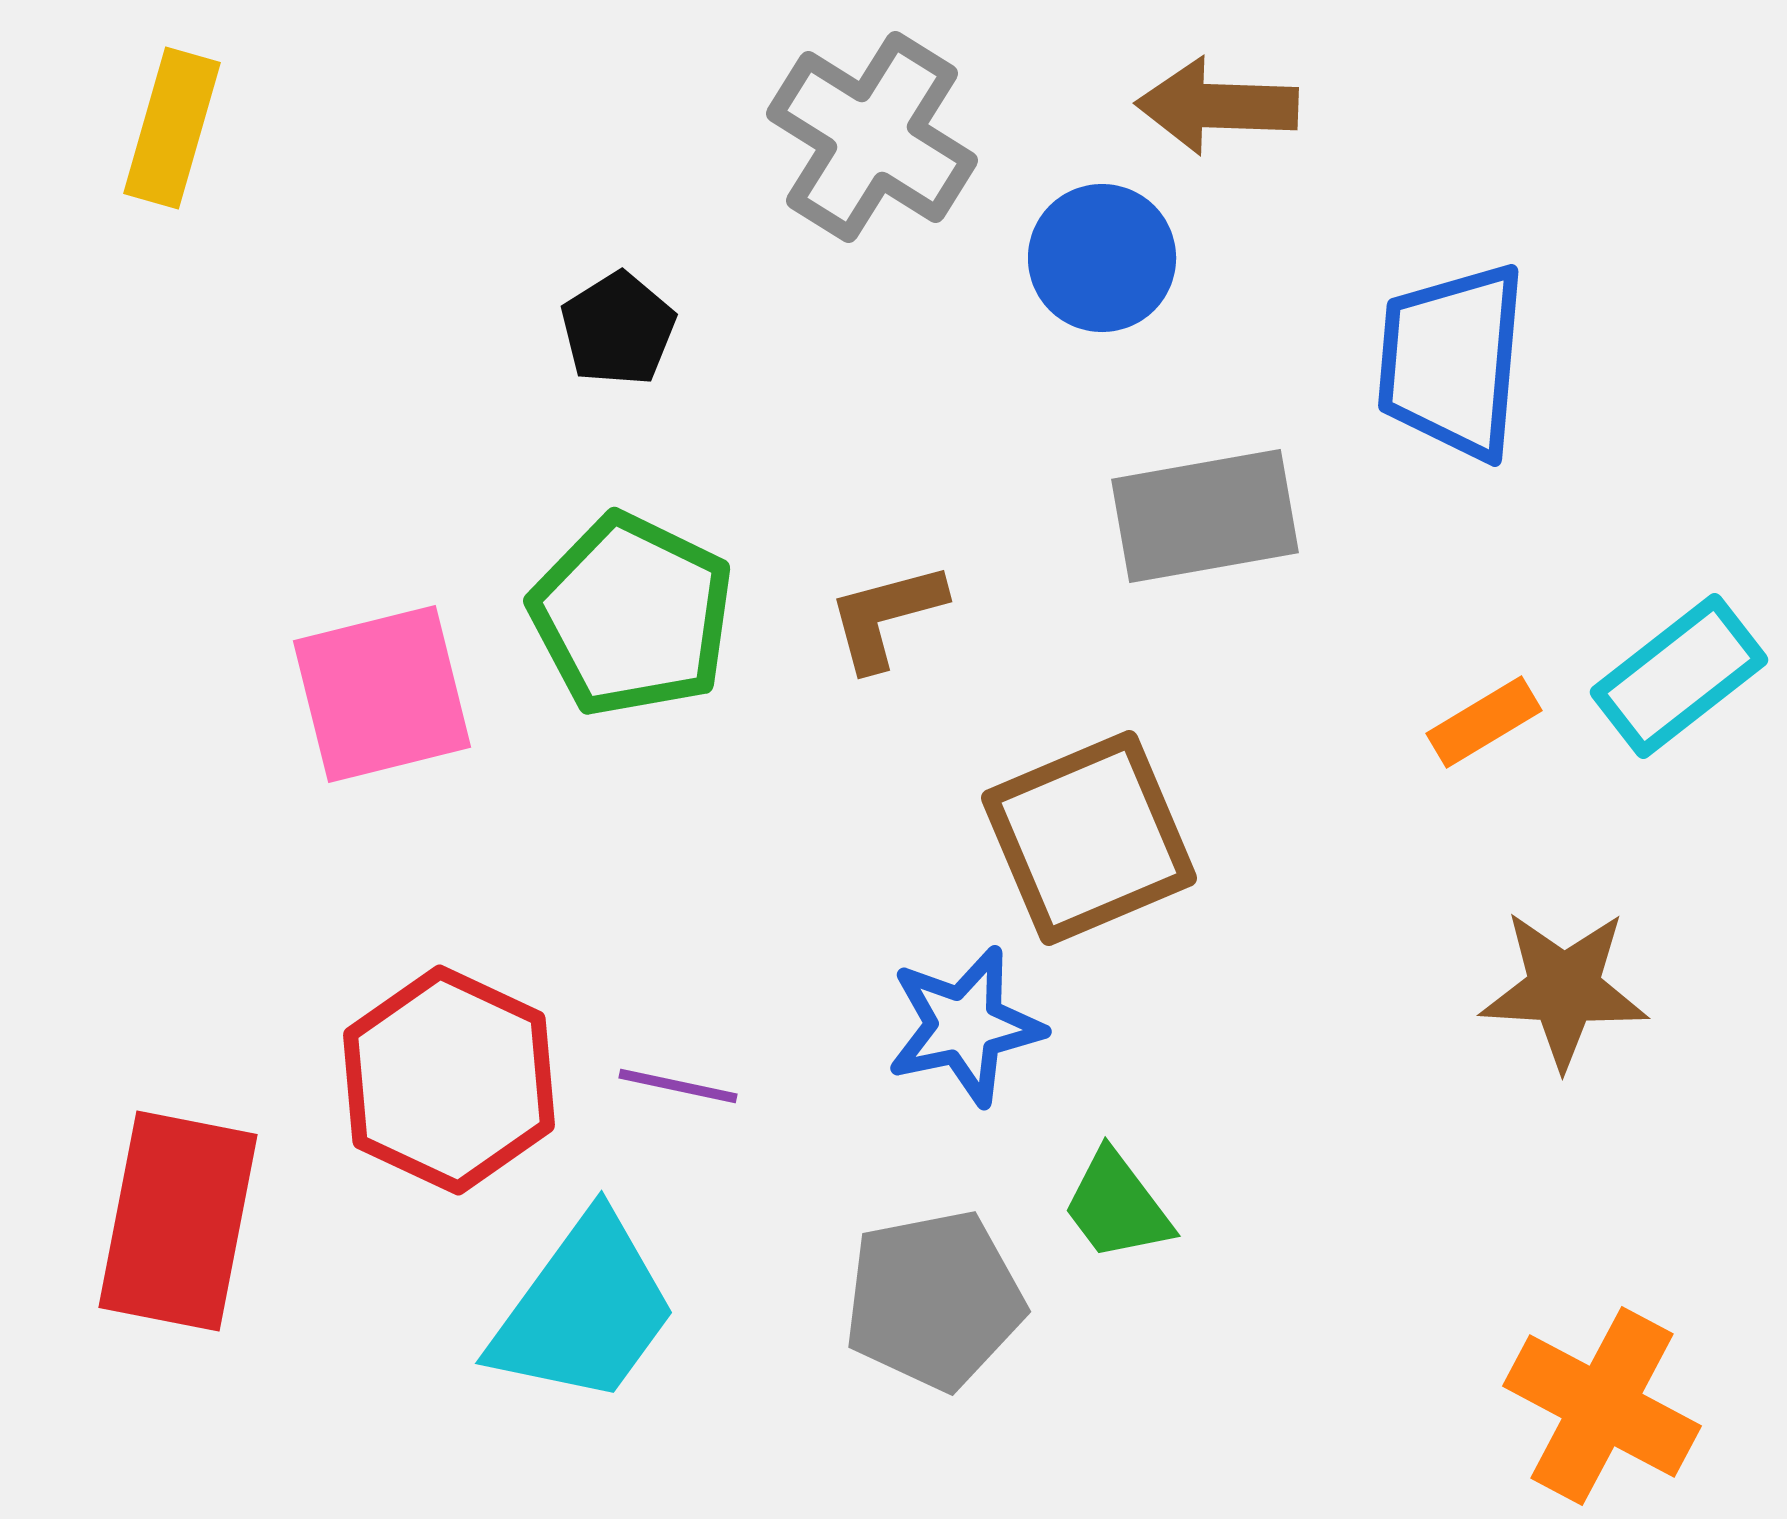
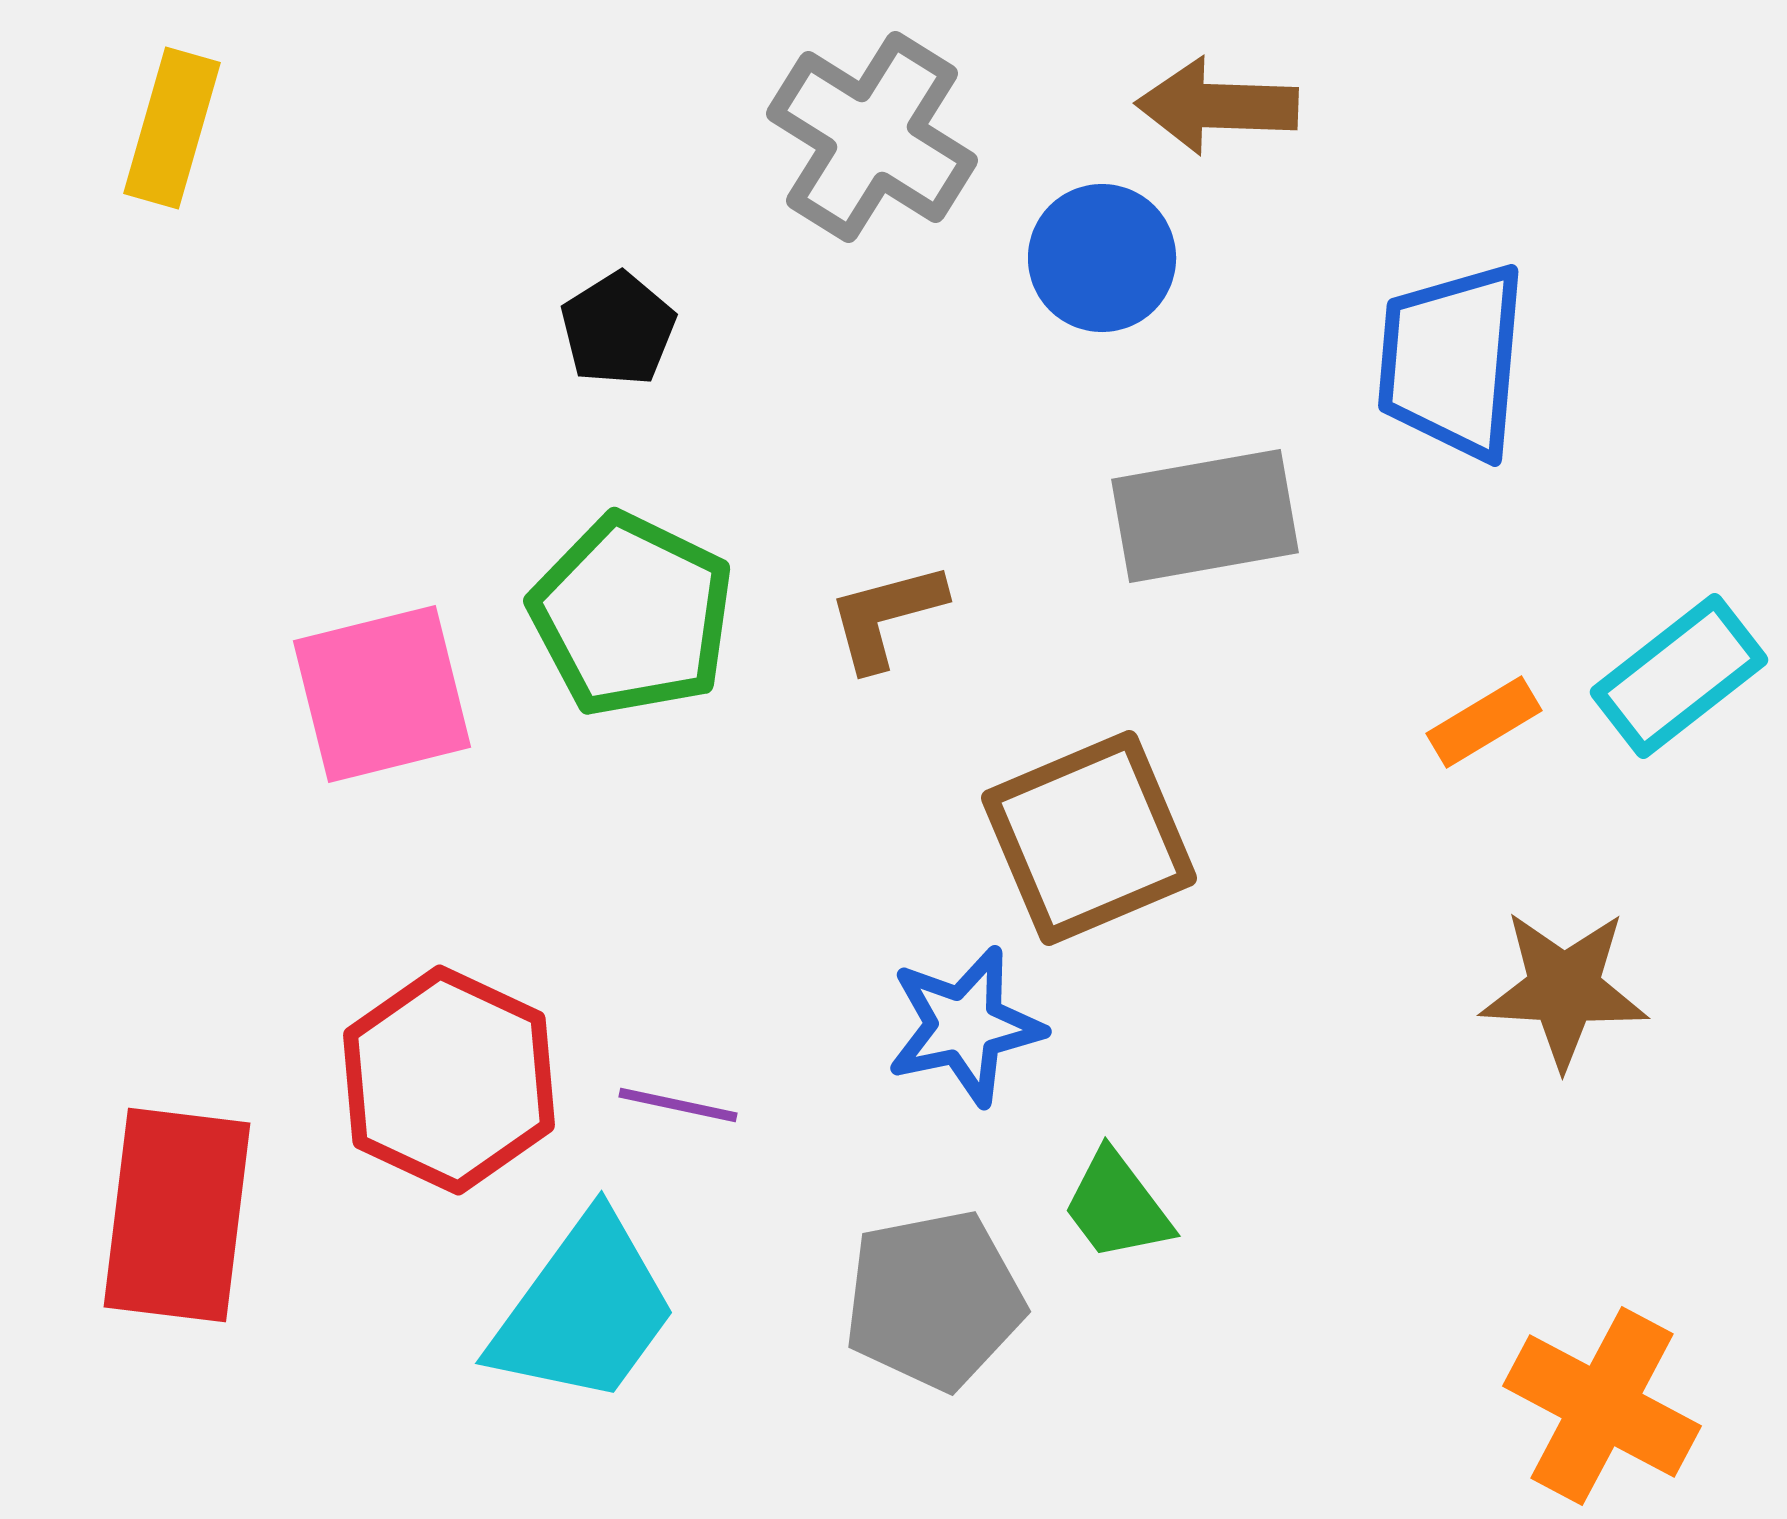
purple line: moved 19 px down
red rectangle: moved 1 px left, 6 px up; rotated 4 degrees counterclockwise
